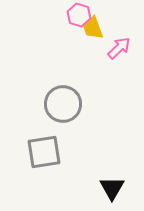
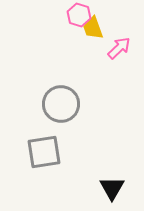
gray circle: moved 2 px left
